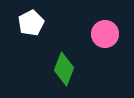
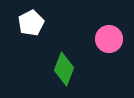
pink circle: moved 4 px right, 5 px down
